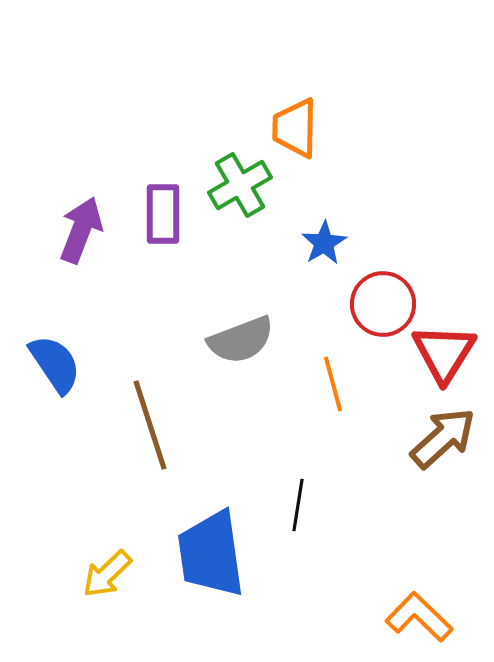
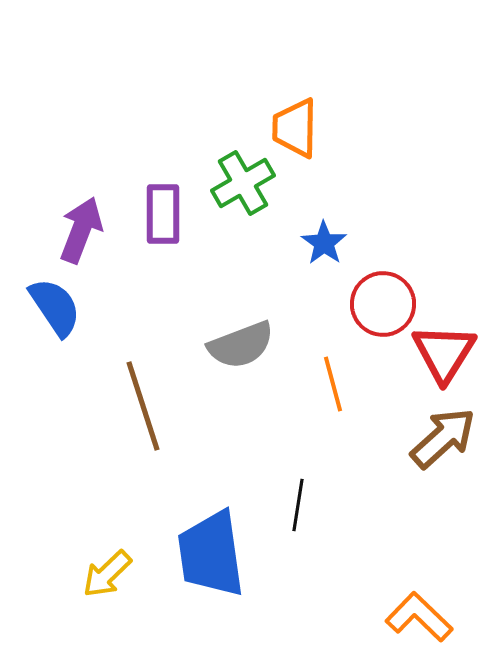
green cross: moved 3 px right, 2 px up
blue star: rotated 6 degrees counterclockwise
gray semicircle: moved 5 px down
blue semicircle: moved 57 px up
brown line: moved 7 px left, 19 px up
